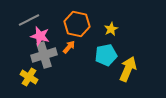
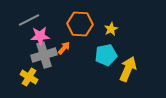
orange hexagon: moved 3 px right; rotated 10 degrees counterclockwise
pink star: rotated 18 degrees counterclockwise
orange arrow: moved 5 px left, 1 px down
